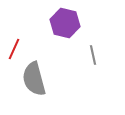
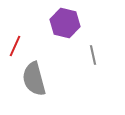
red line: moved 1 px right, 3 px up
